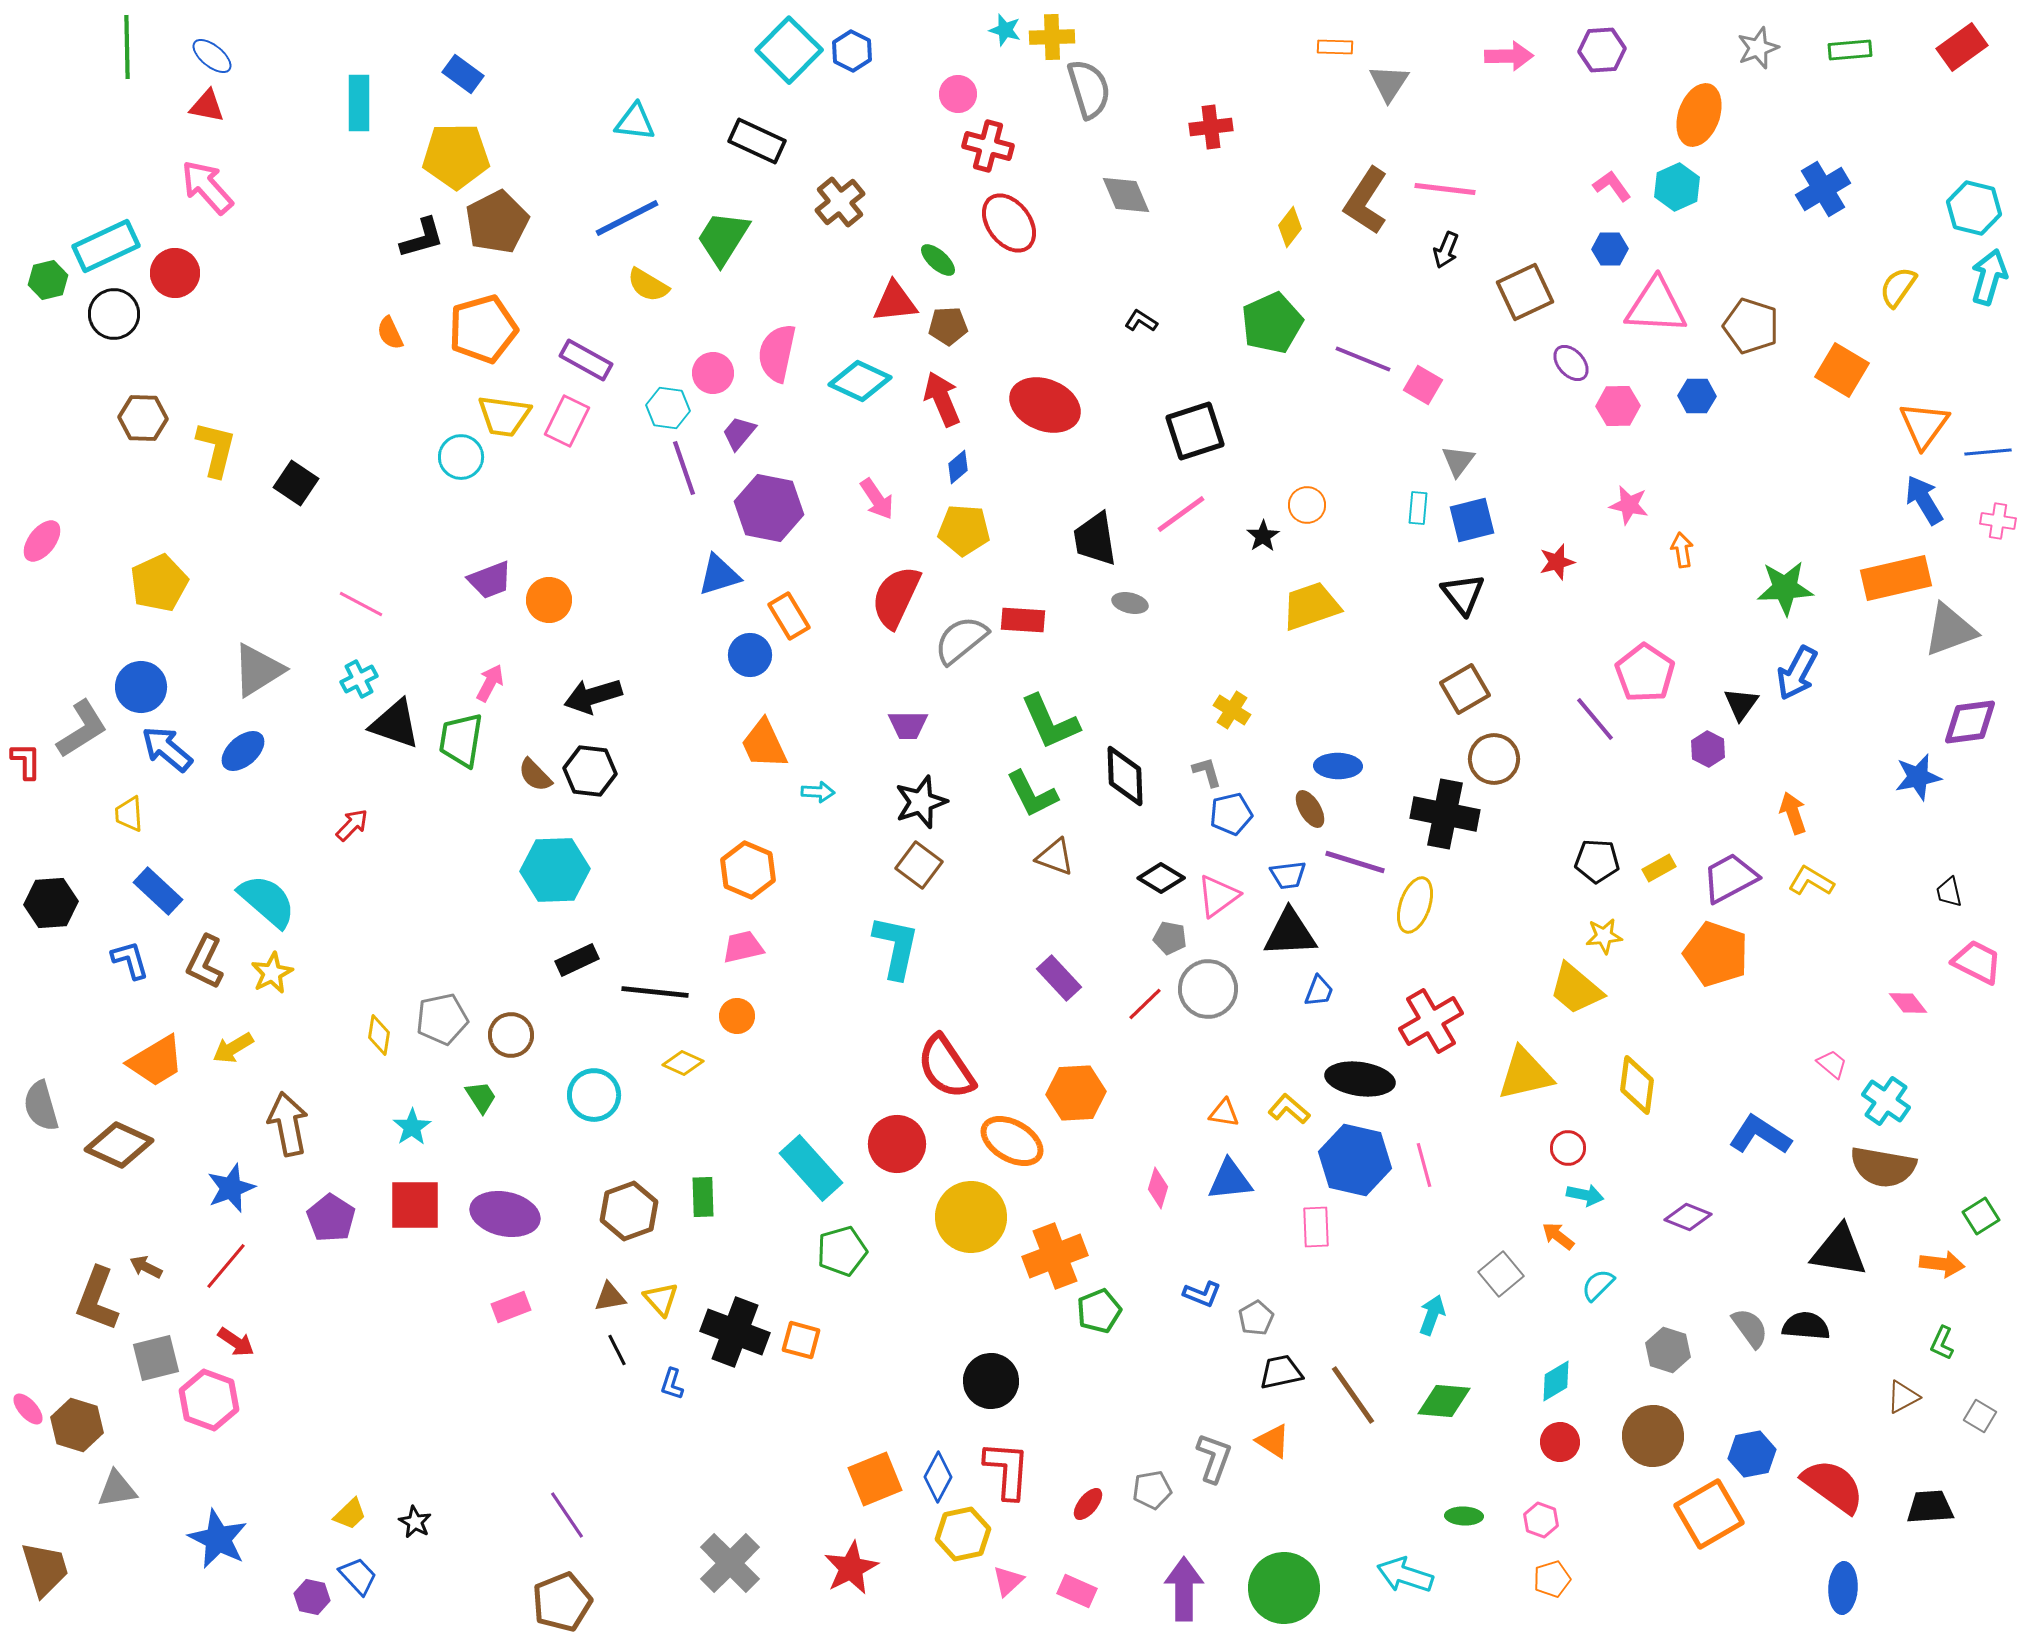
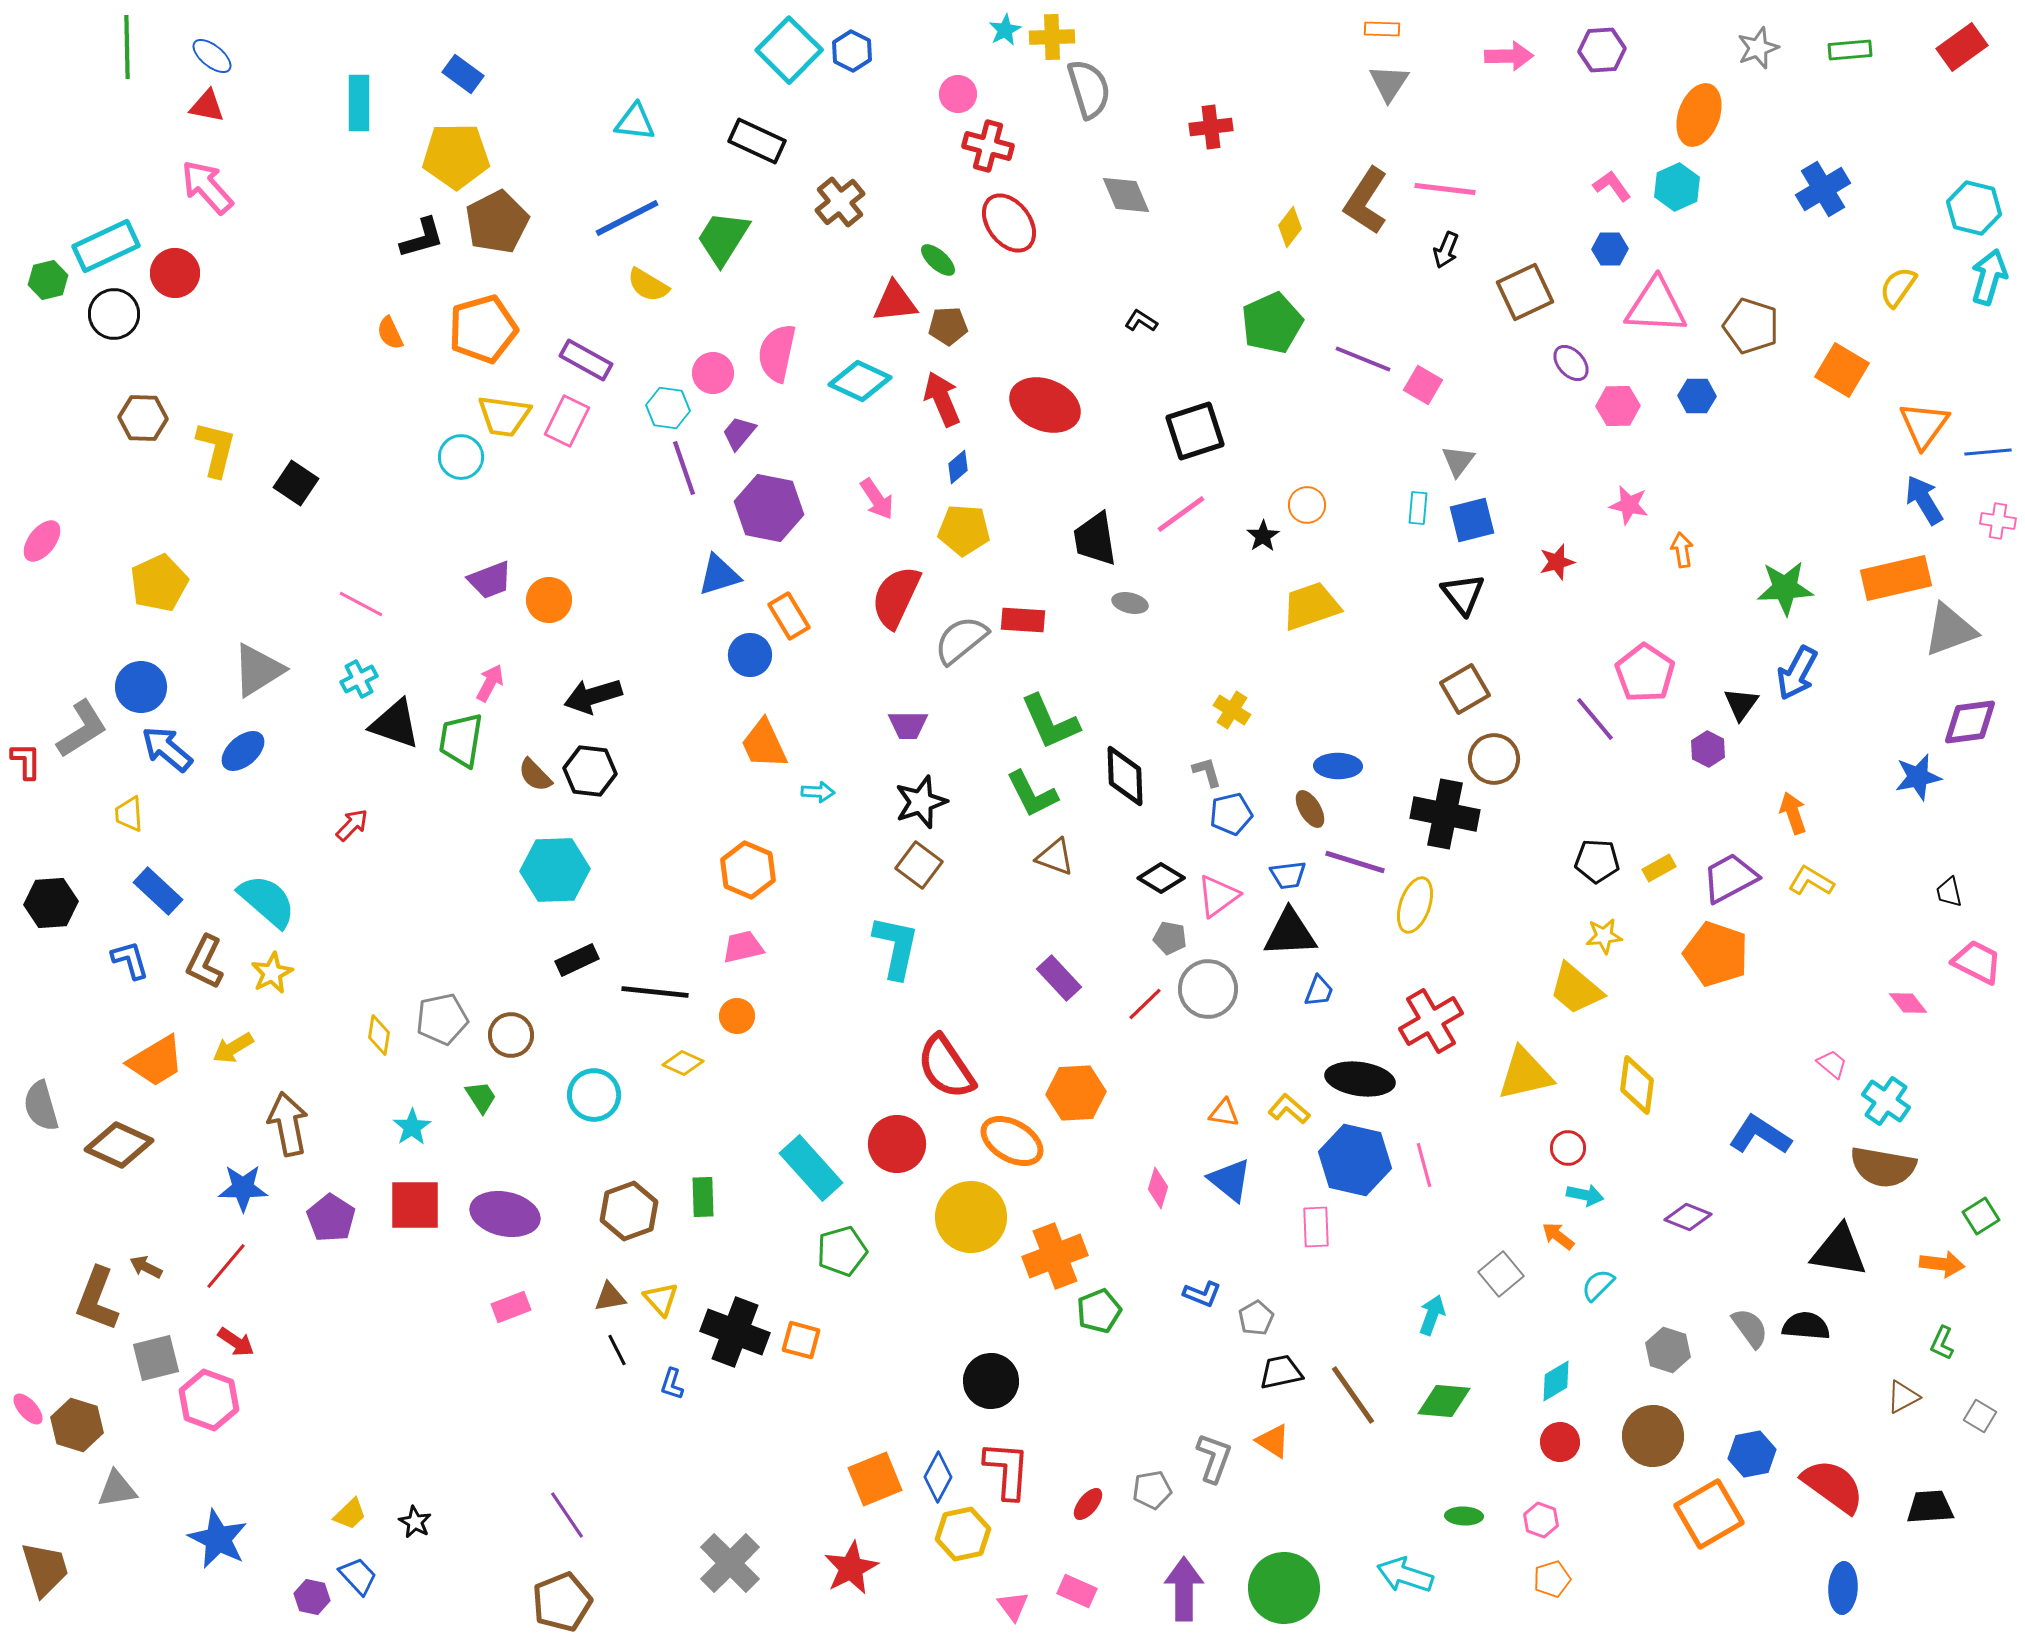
cyan star at (1005, 30): rotated 28 degrees clockwise
orange rectangle at (1335, 47): moved 47 px right, 18 px up
blue triangle at (1230, 1180): rotated 45 degrees clockwise
blue star at (231, 1188): moved 12 px right; rotated 21 degrees clockwise
pink triangle at (1008, 1581): moved 5 px right, 25 px down; rotated 24 degrees counterclockwise
